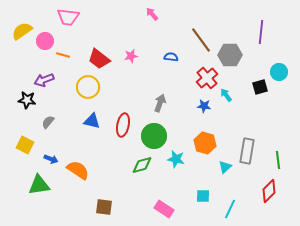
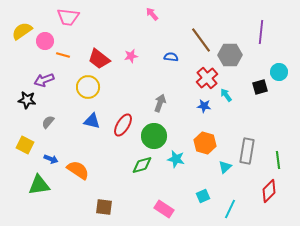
red ellipse: rotated 20 degrees clockwise
cyan square: rotated 24 degrees counterclockwise
